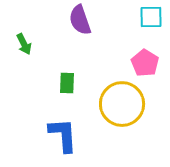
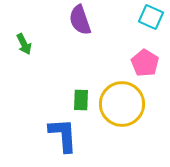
cyan square: rotated 25 degrees clockwise
green rectangle: moved 14 px right, 17 px down
